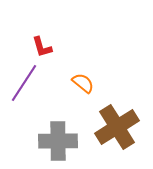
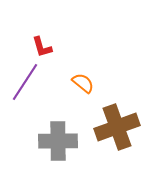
purple line: moved 1 px right, 1 px up
brown cross: rotated 12 degrees clockwise
